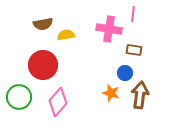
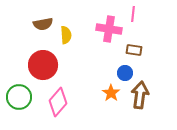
yellow semicircle: rotated 96 degrees clockwise
orange star: rotated 18 degrees clockwise
